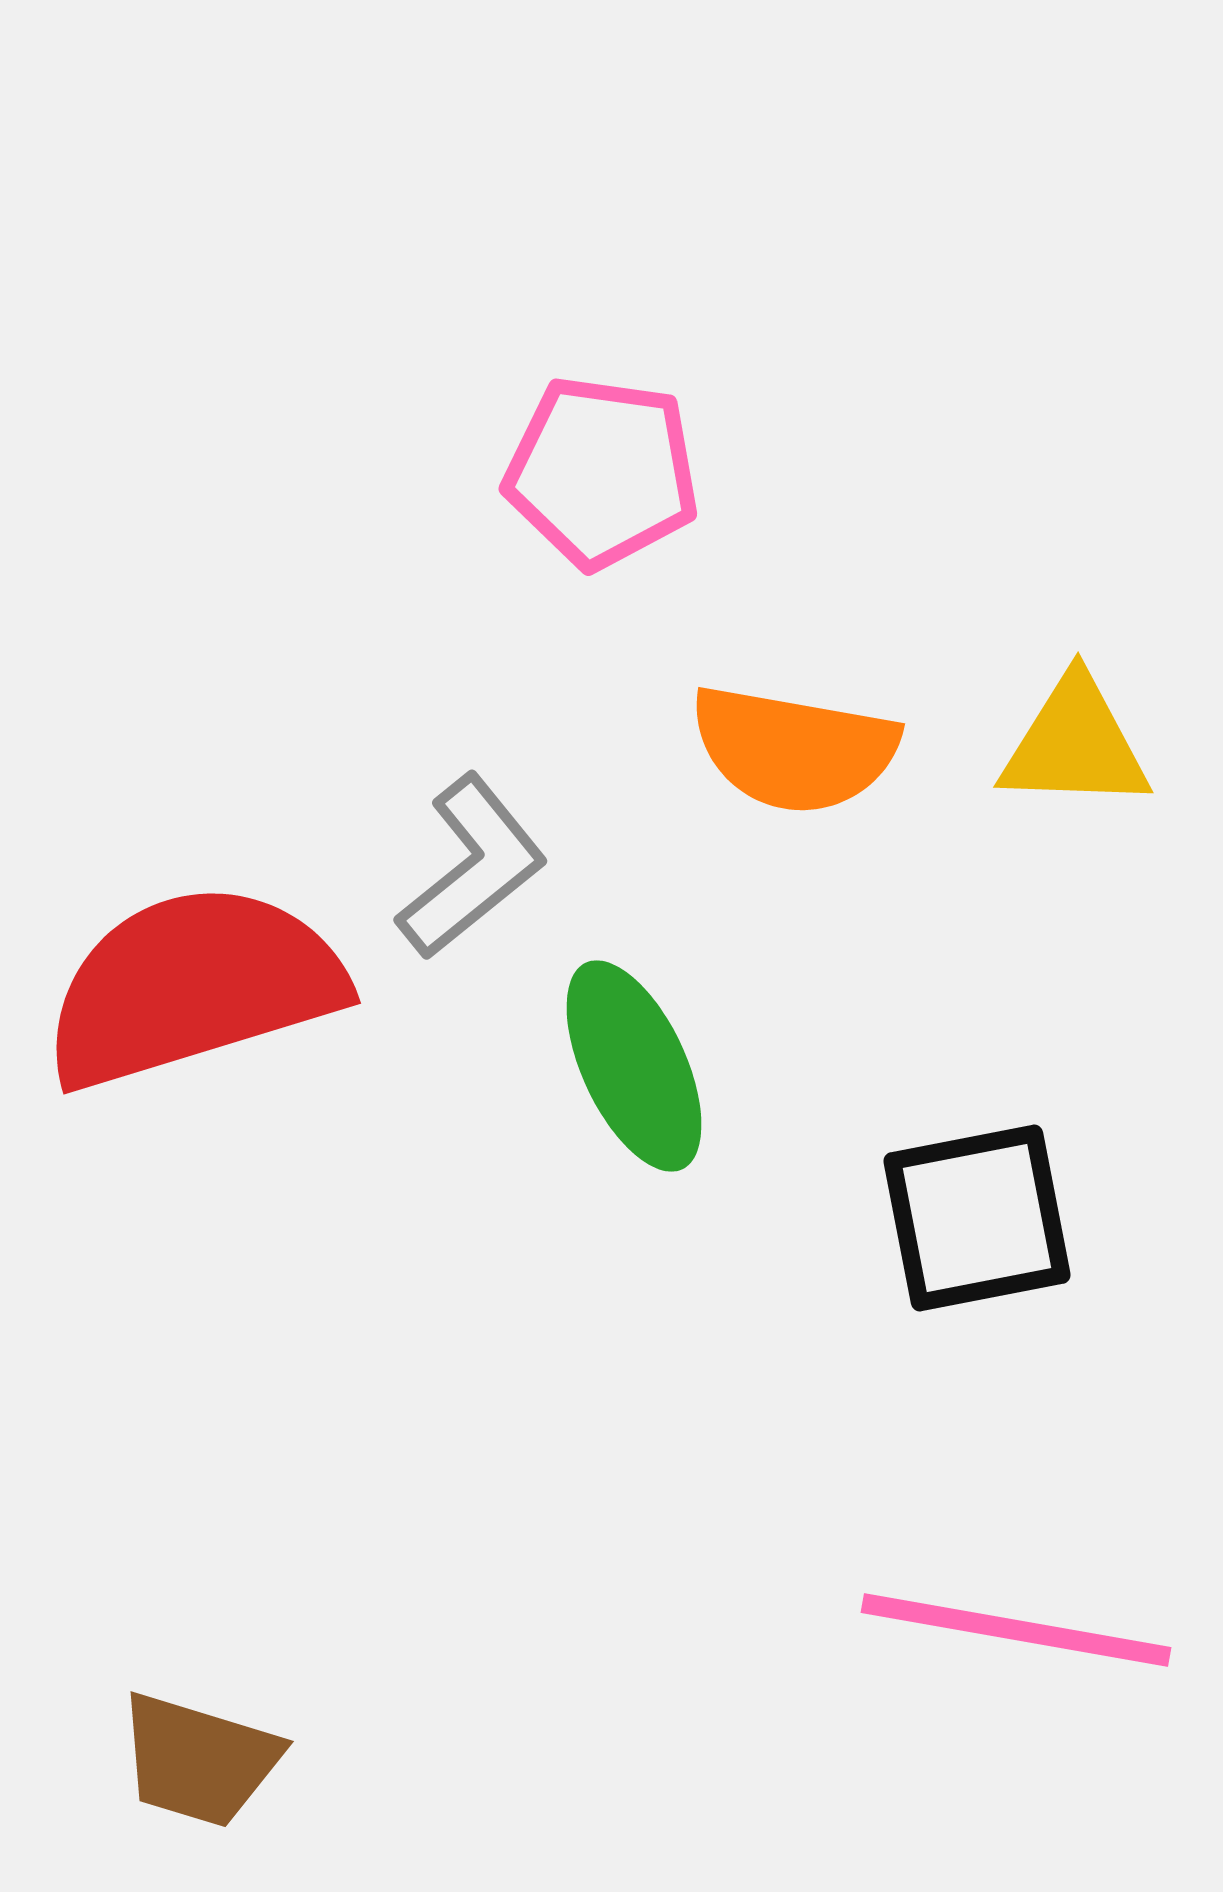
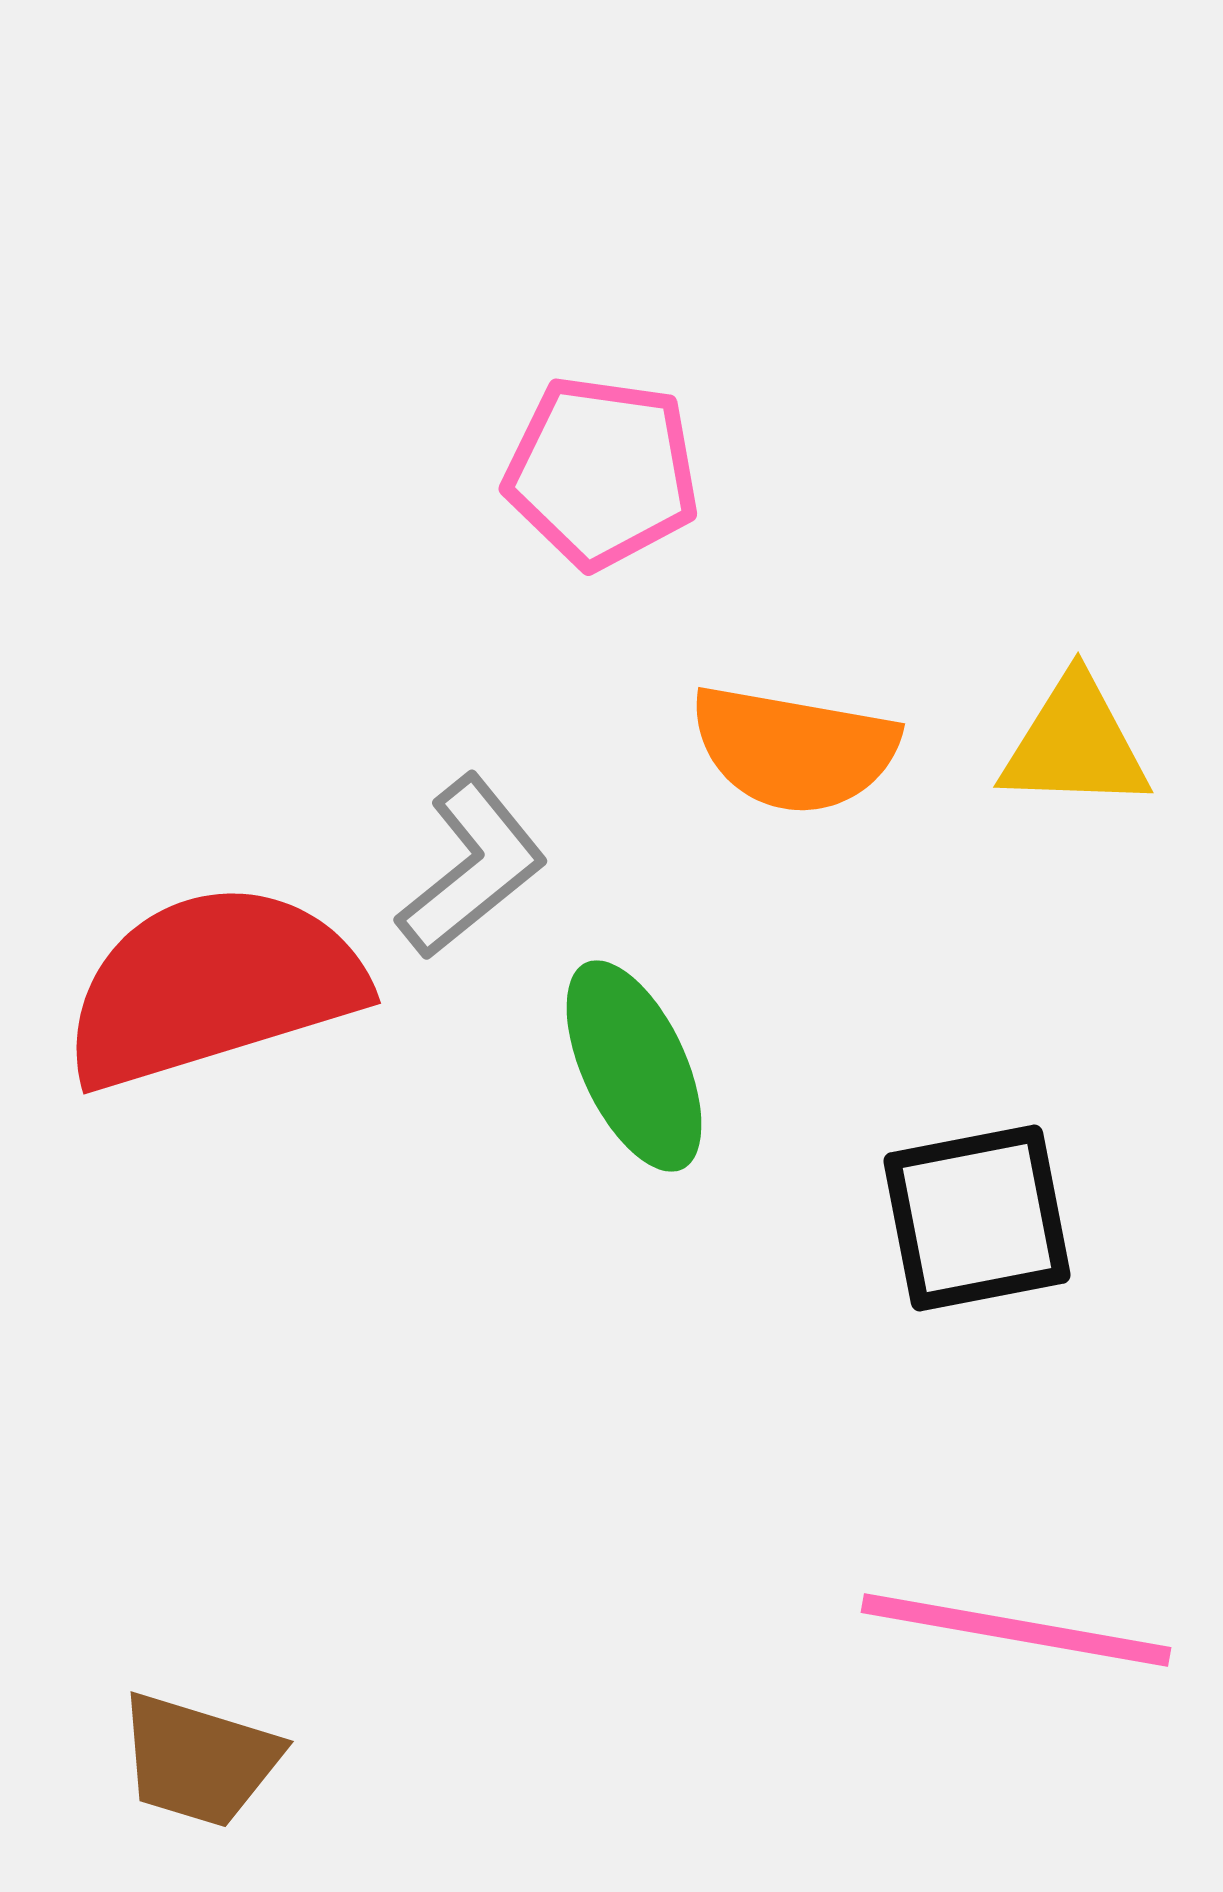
red semicircle: moved 20 px right
